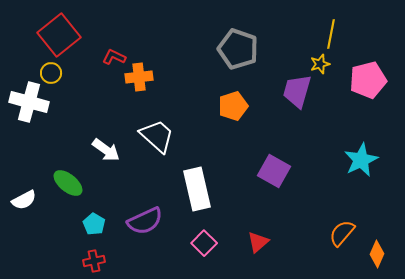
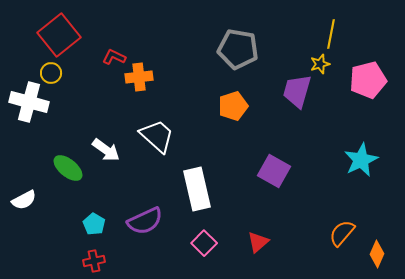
gray pentagon: rotated 9 degrees counterclockwise
green ellipse: moved 15 px up
